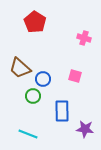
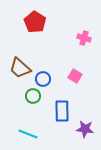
pink square: rotated 16 degrees clockwise
